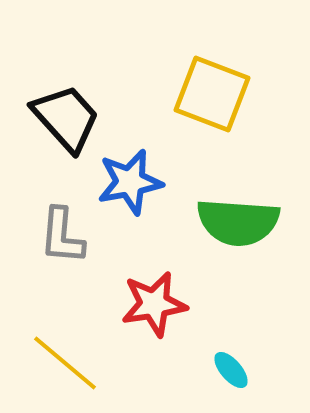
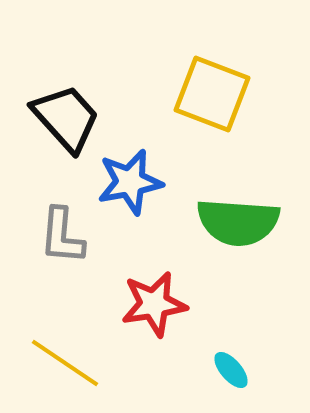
yellow line: rotated 6 degrees counterclockwise
